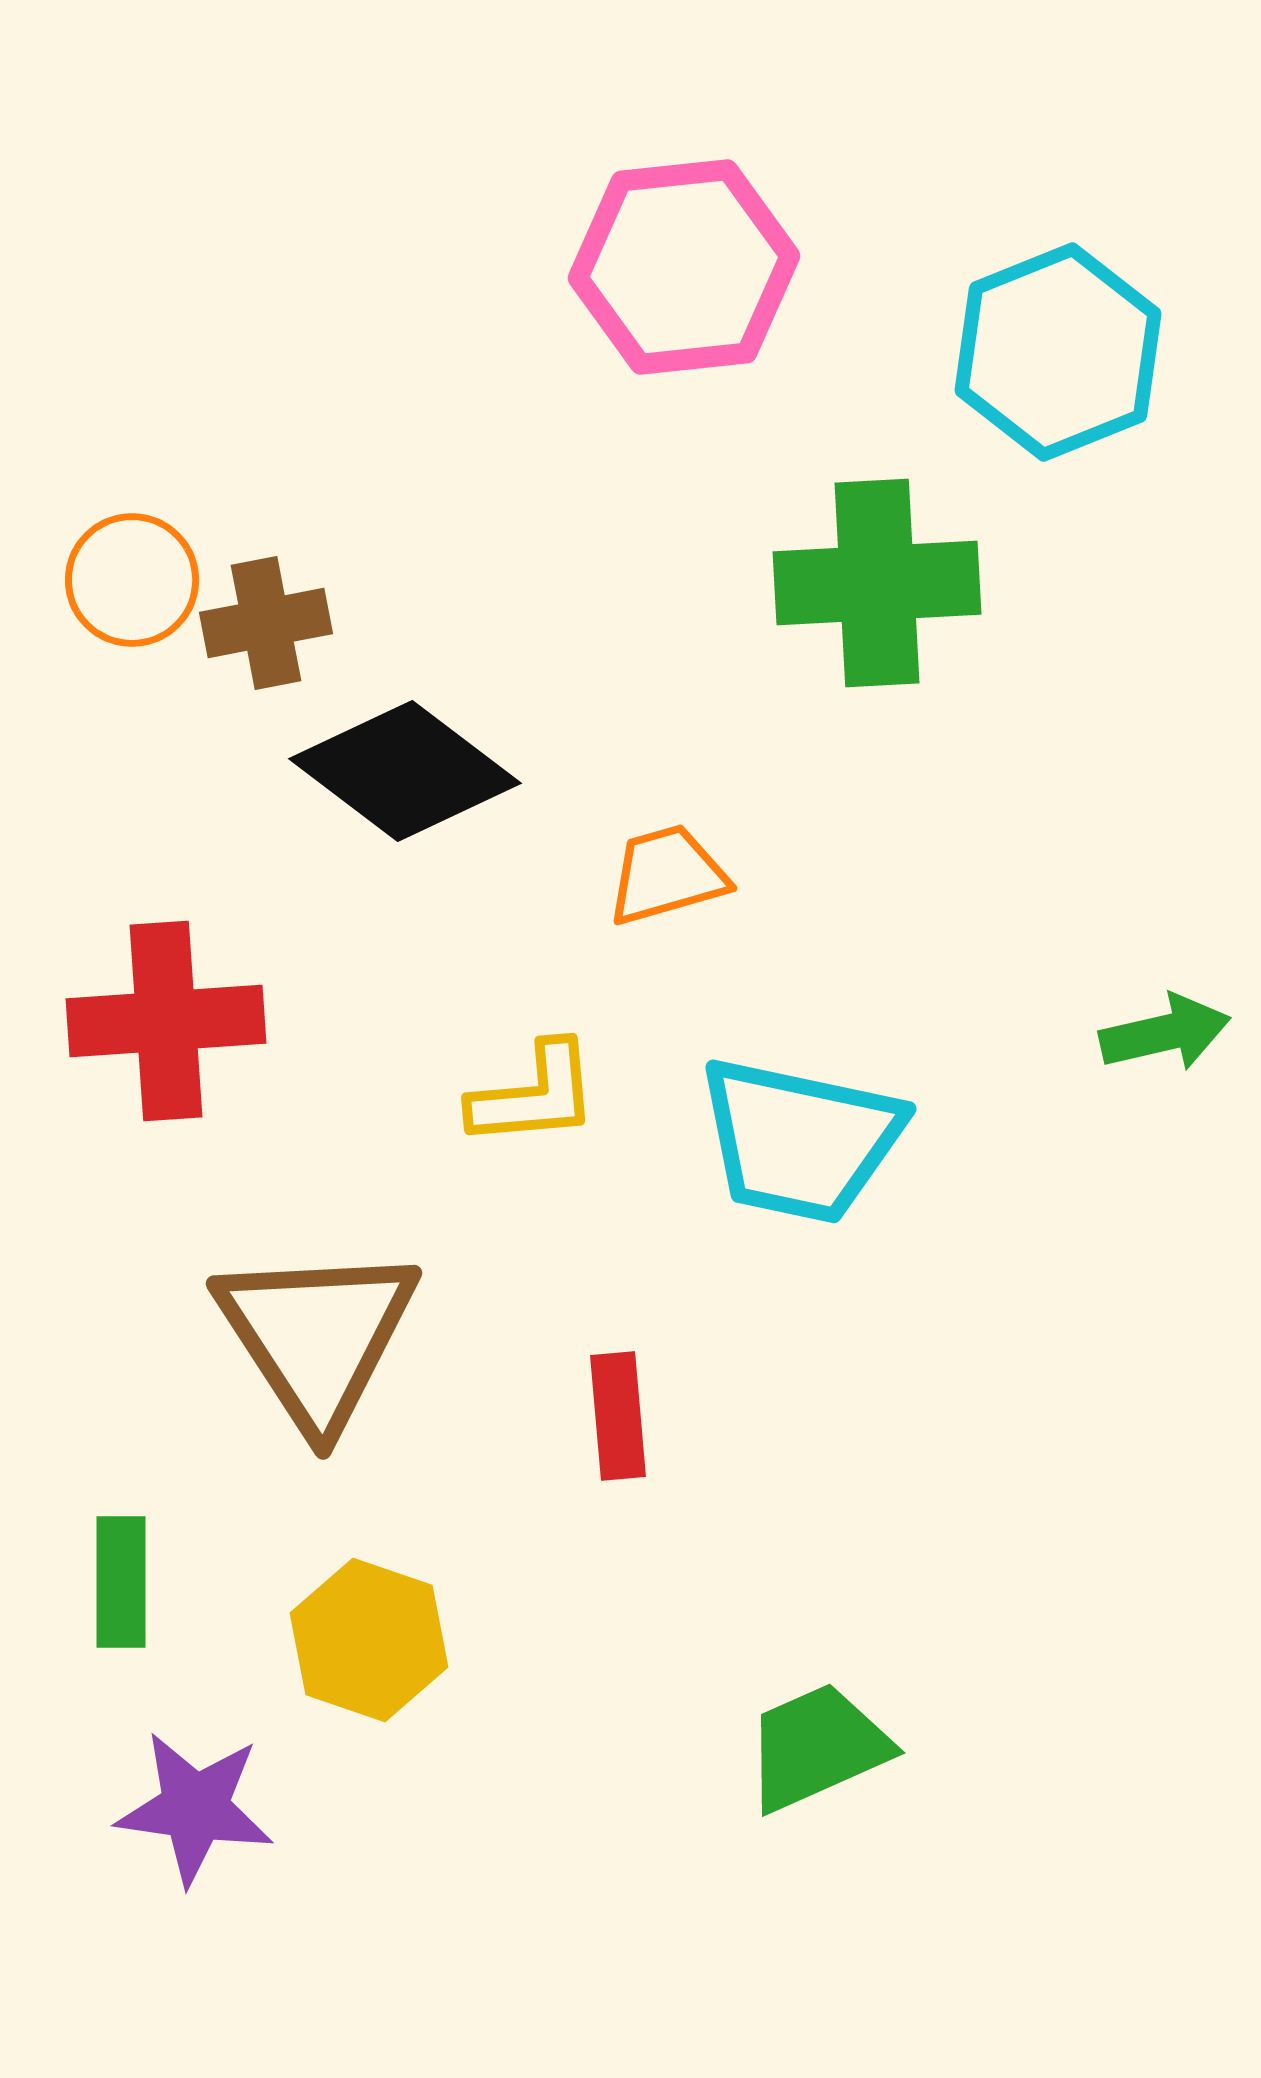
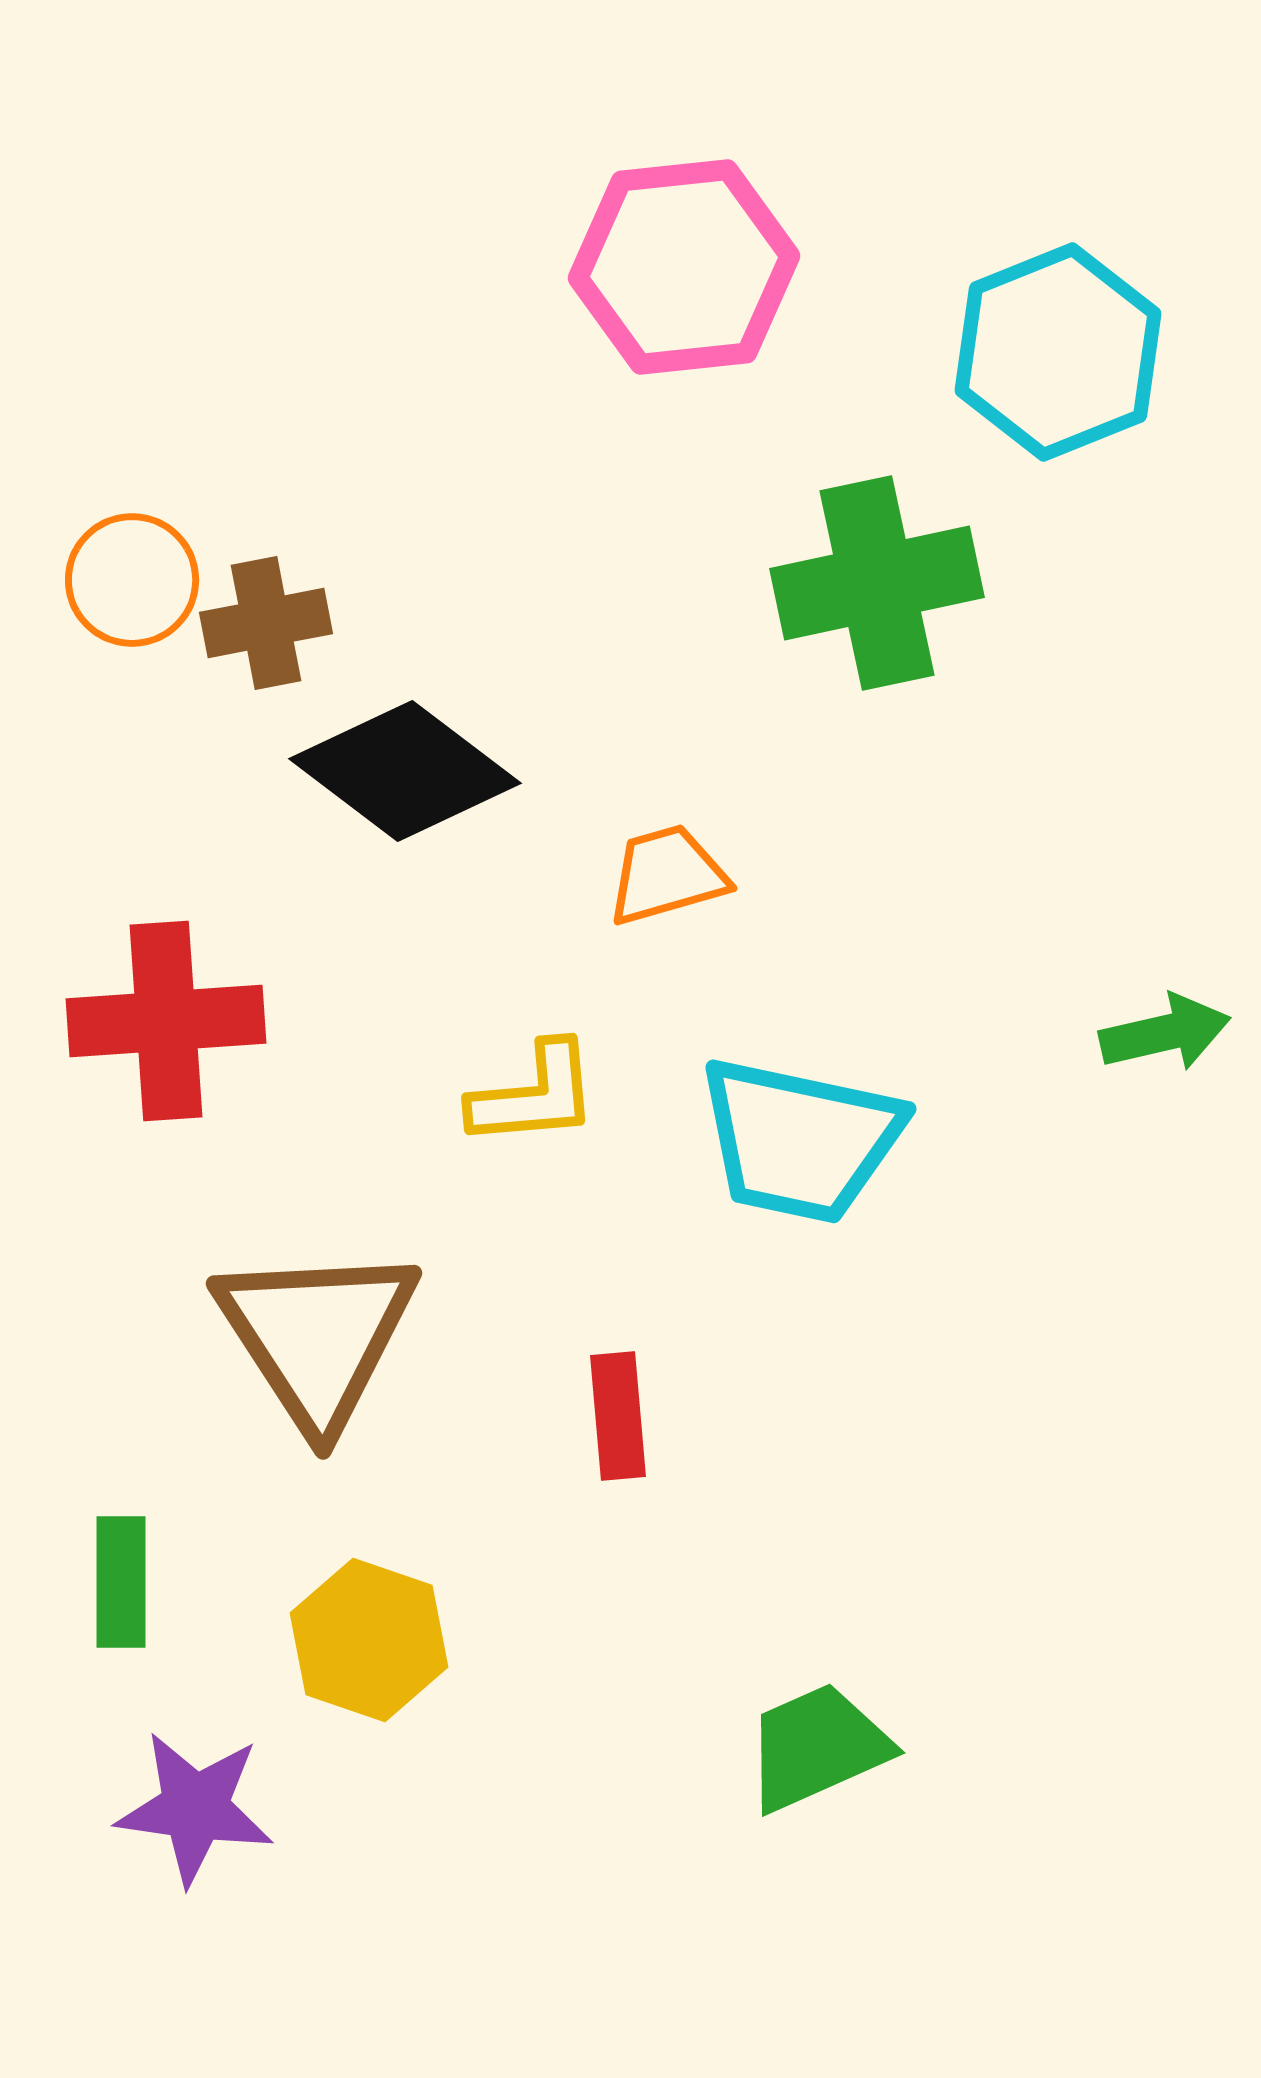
green cross: rotated 9 degrees counterclockwise
